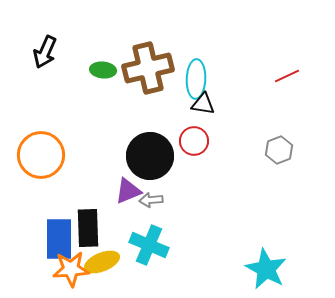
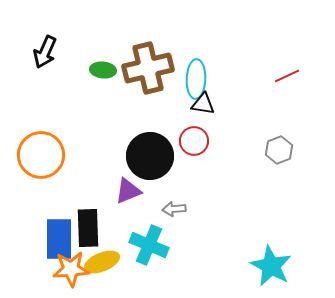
gray arrow: moved 23 px right, 9 px down
cyan star: moved 5 px right, 3 px up
